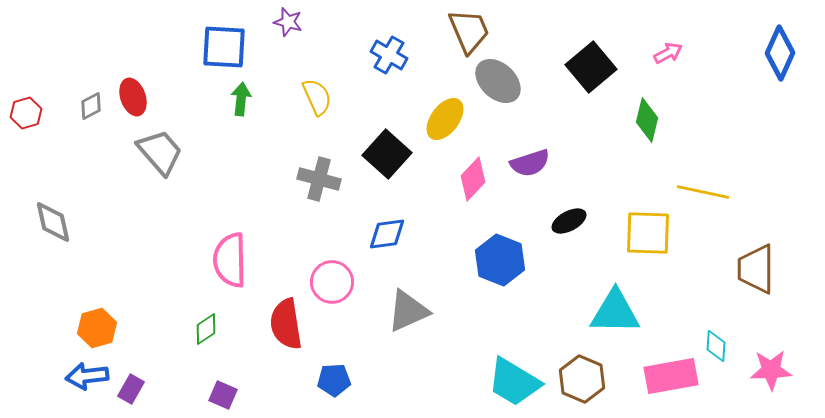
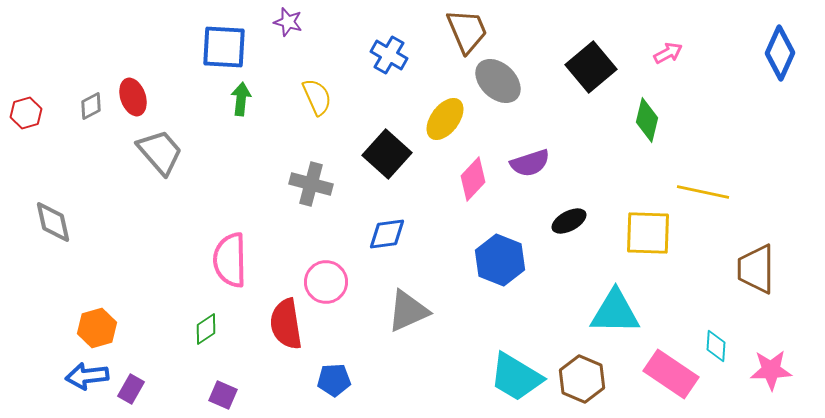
brown trapezoid at (469, 31): moved 2 px left
gray cross at (319, 179): moved 8 px left, 5 px down
pink circle at (332, 282): moved 6 px left
pink rectangle at (671, 376): moved 2 px up; rotated 44 degrees clockwise
cyan trapezoid at (514, 382): moved 2 px right, 5 px up
